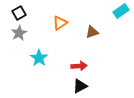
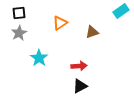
black square: rotated 24 degrees clockwise
